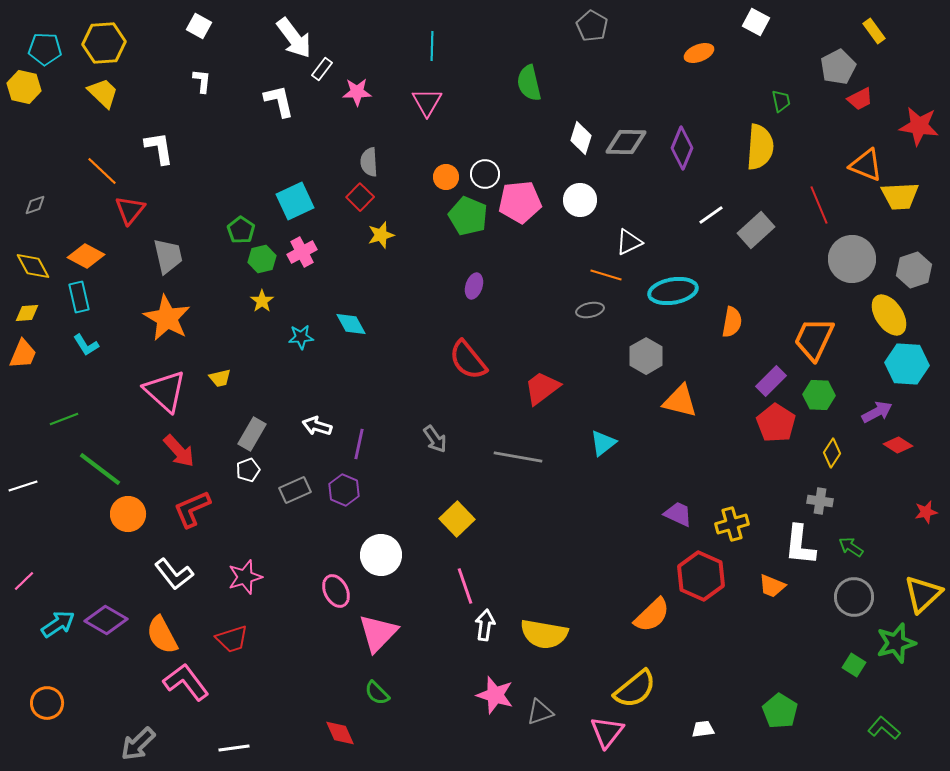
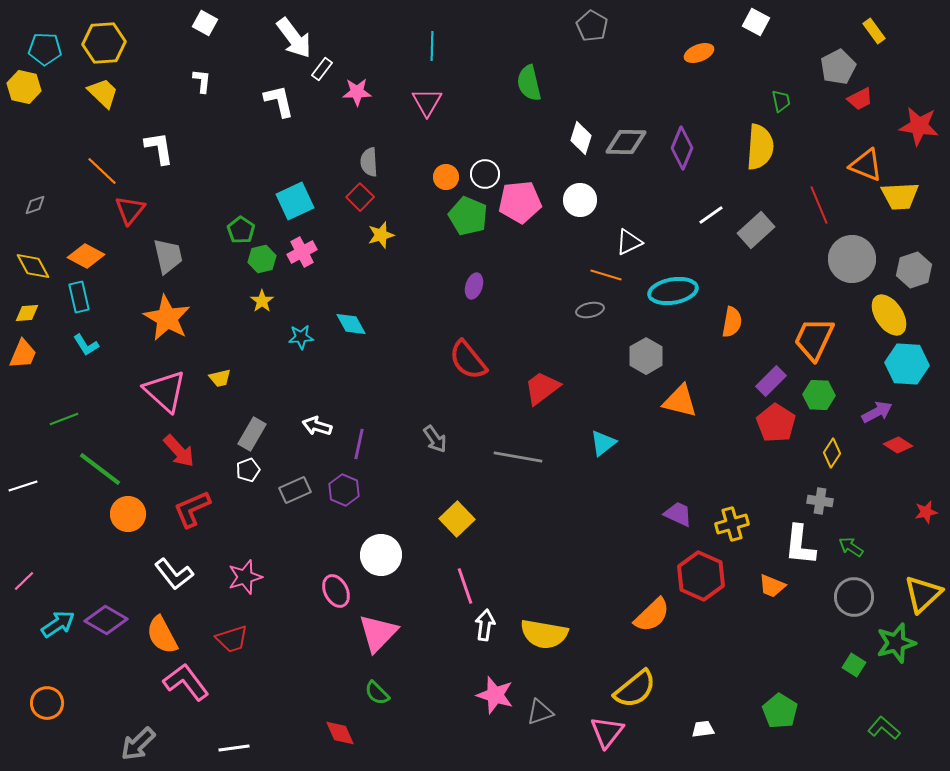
white square at (199, 26): moved 6 px right, 3 px up
